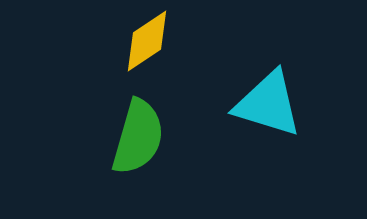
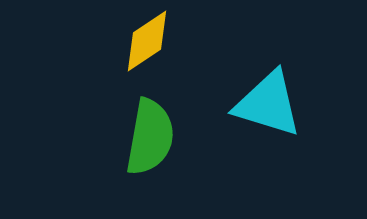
green semicircle: moved 12 px right; rotated 6 degrees counterclockwise
